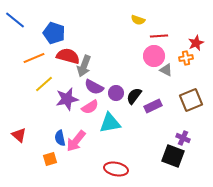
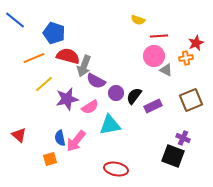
purple semicircle: moved 2 px right, 6 px up
cyan triangle: moved 2 px down
